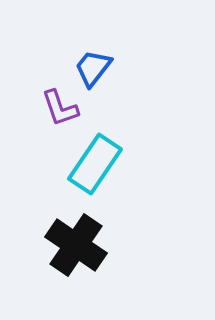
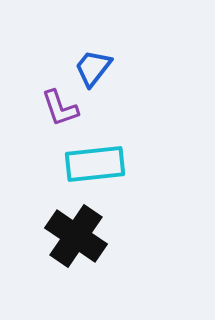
cyan rectangle: rotated 50 degrees clockwise
black cross: moved 9 px up
